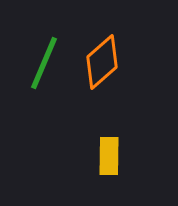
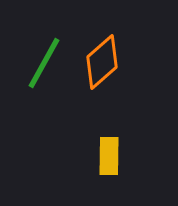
green line: rotated 6 degrees clockwise
